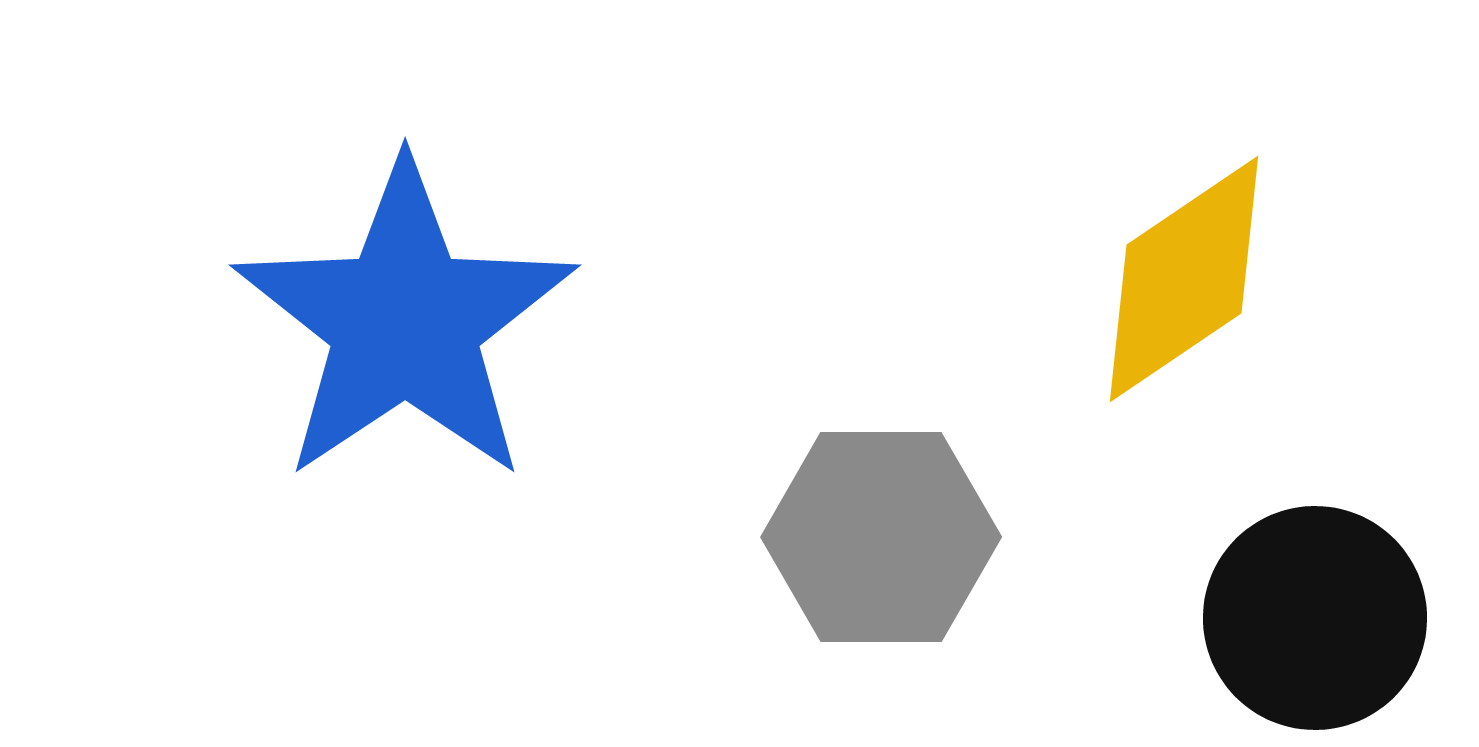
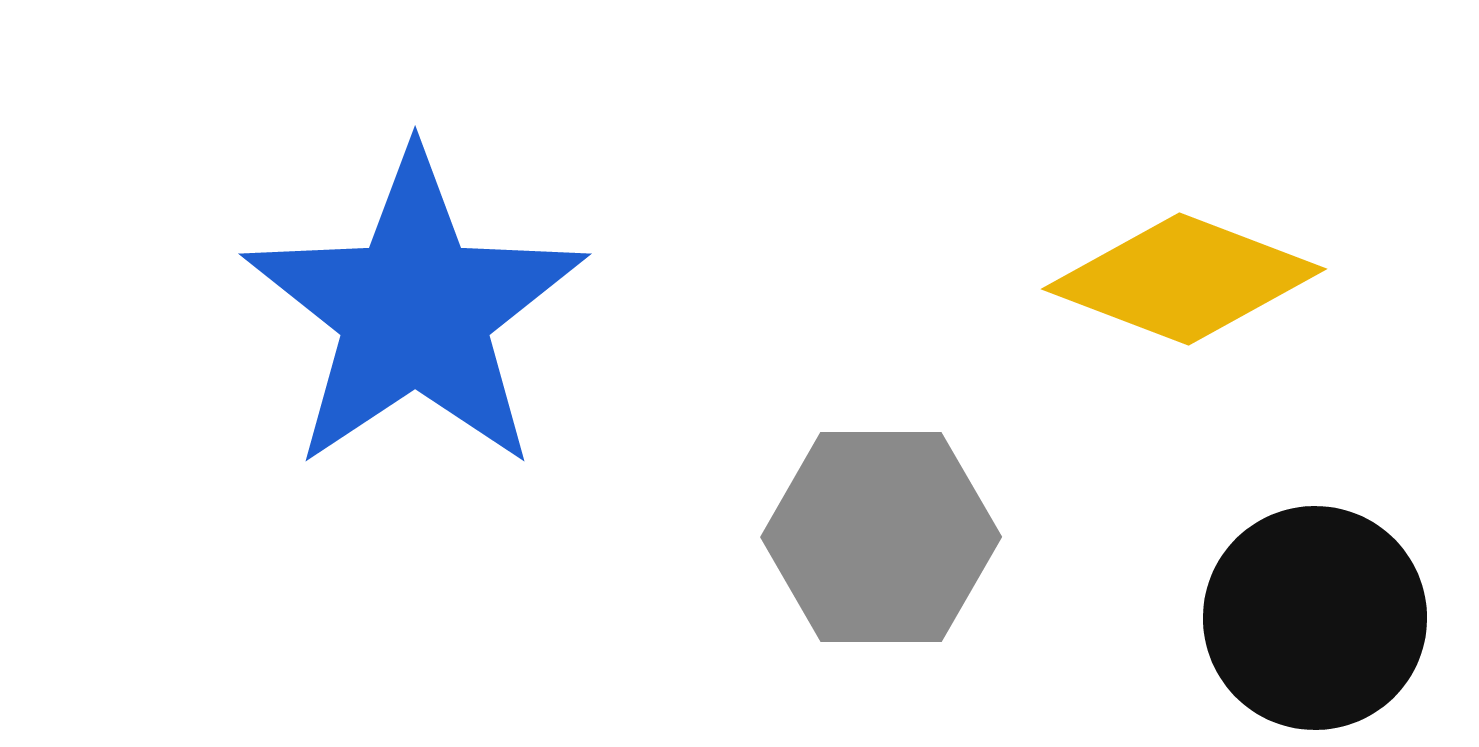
yellow diamond: rotated 55 degrees clockwise
blue star: moved 10 px right, 11 px up
